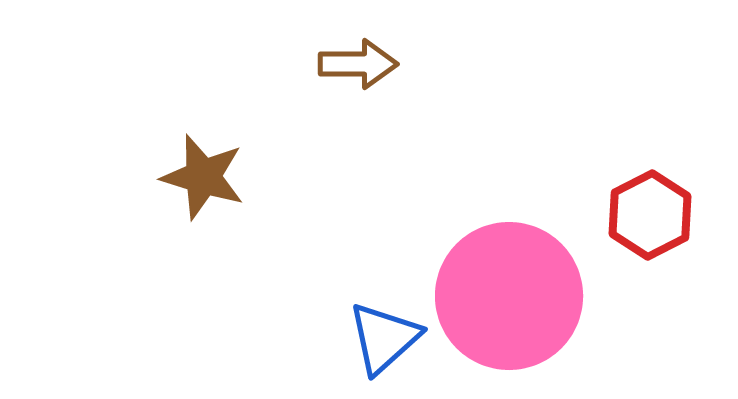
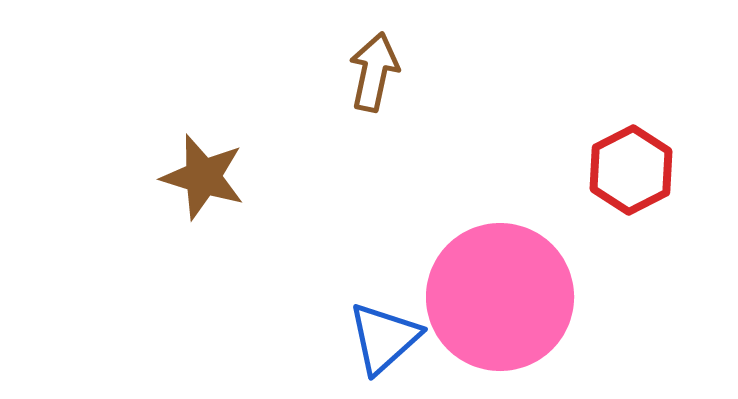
brown arrow: moved 16 px right, 8 px down; rotated 78 degrees counterclockwise
red hexagon: moved 19 px left, 45 px up
pink circle: moved 9 px left, 1 px down
